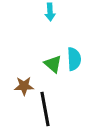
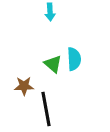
black line: moved 1 px right
